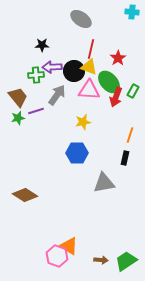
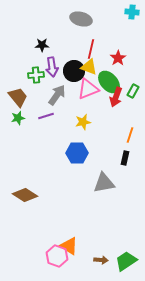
gray ellipse: rotated 20 degrees counterclockwise
purple arrow: rotated 96 degrees counterclockwise
pink triangle: moved 1 px left, 1 px up; rotated 25 degrees counterclockwise
purple line: moved 10 px right, 5 px down
